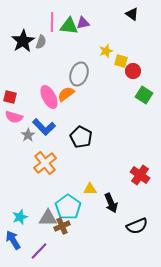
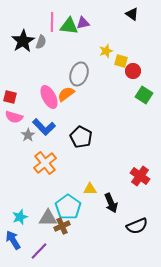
red cross: moved 1 px down
